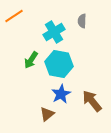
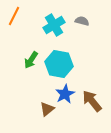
orange line: rotated 30 degrees counterclockwise
gray semicircle: rotated 104 degrees clockwise
cyan cross: moved 7 px up
blue star: moved 4 px right
brown triangle: moved 5 px up
